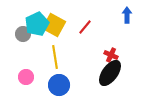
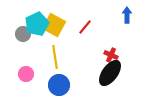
pink circle: moved 3 px up
